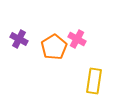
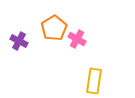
purple cross: moved 2 px down
orange pentagon: moved 19 px up
